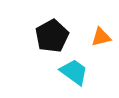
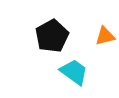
orange triangle: moved 4 px right, 1 px up
